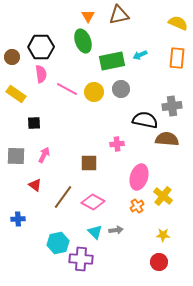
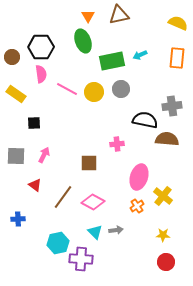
red circle: moved 7 px right
